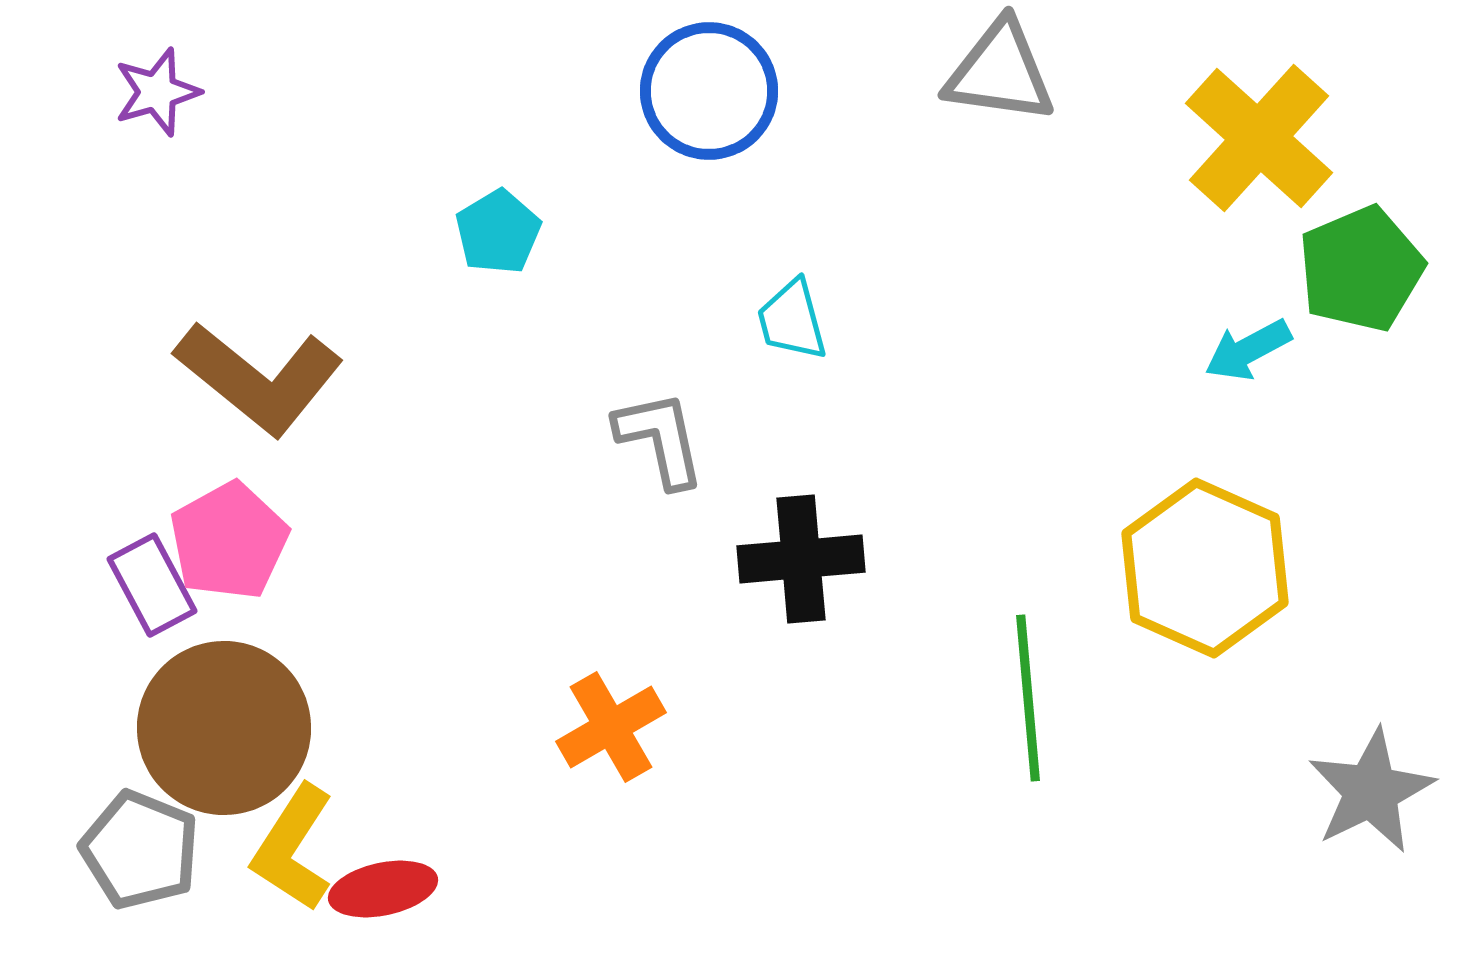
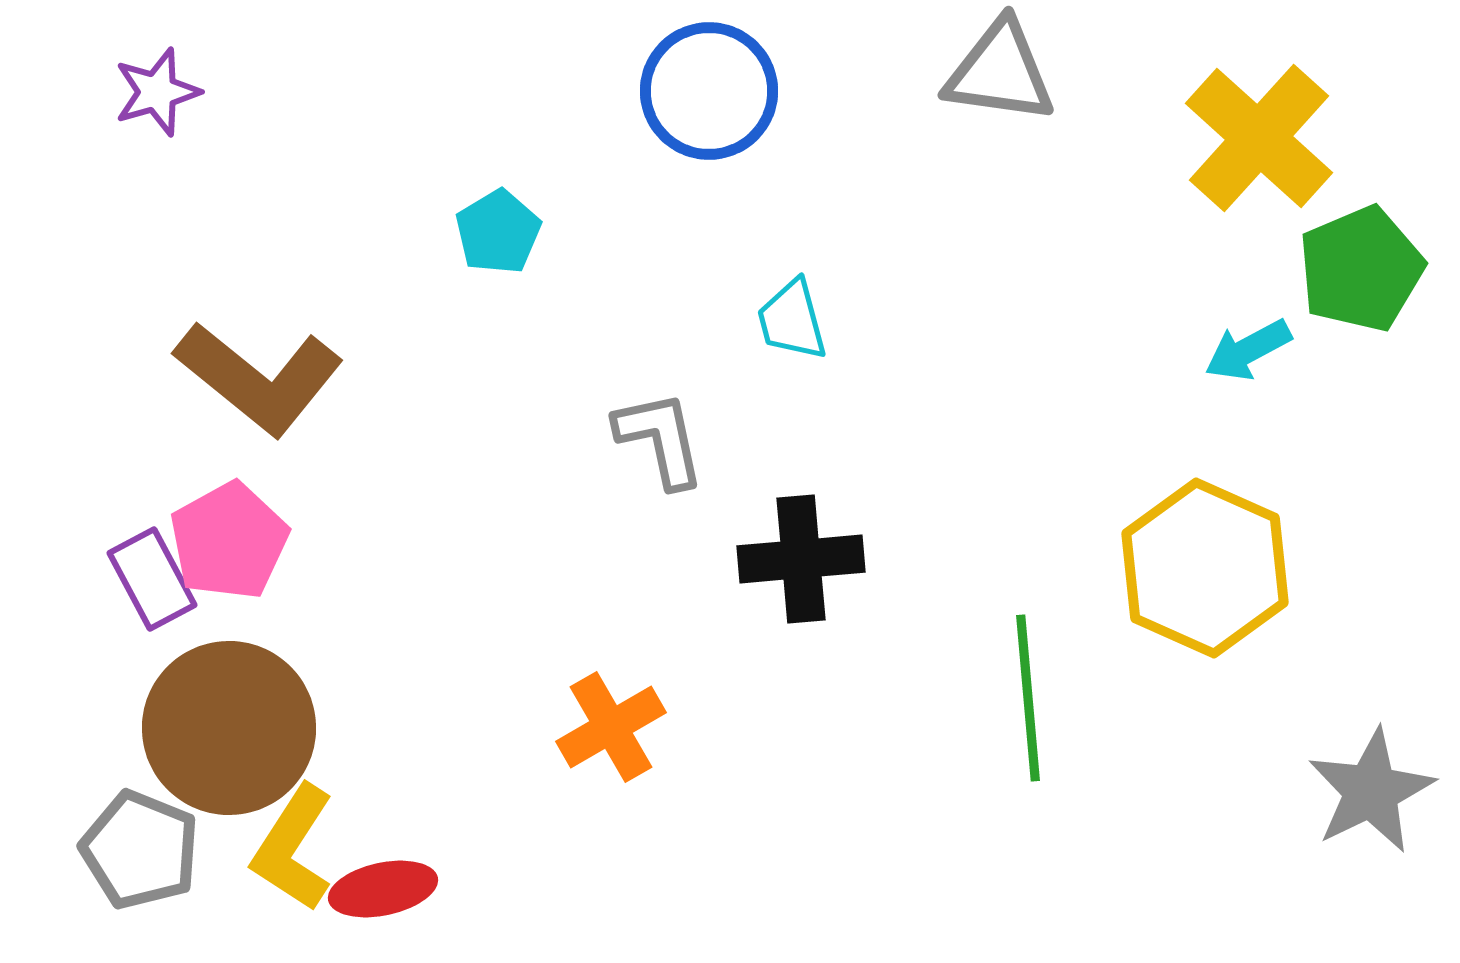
purple rectangle: moved 6 px up
brown circle: moved 5 px right
